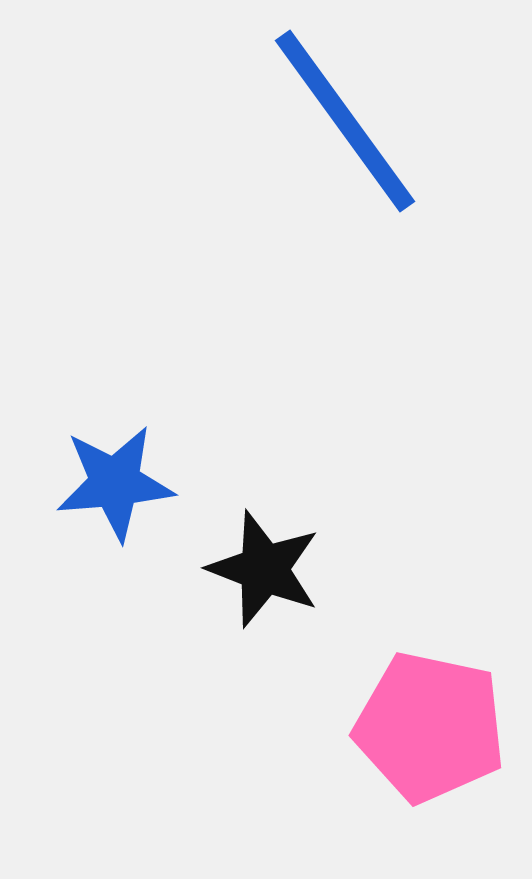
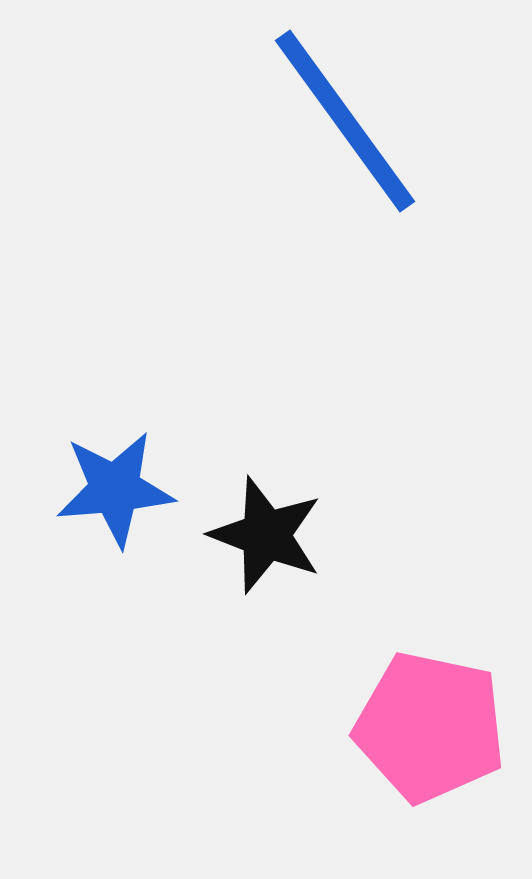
blue star: moved 6 px down
black star: moved 2 px right, 34 px up
